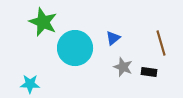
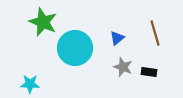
blue triangle: moved 4 px right
brown line: moved 6 px left, 10 px up
